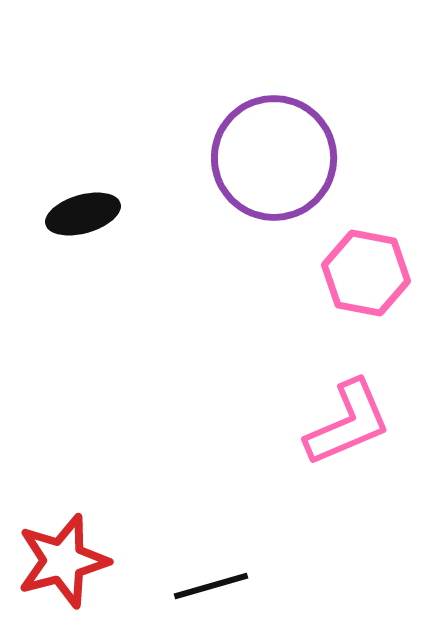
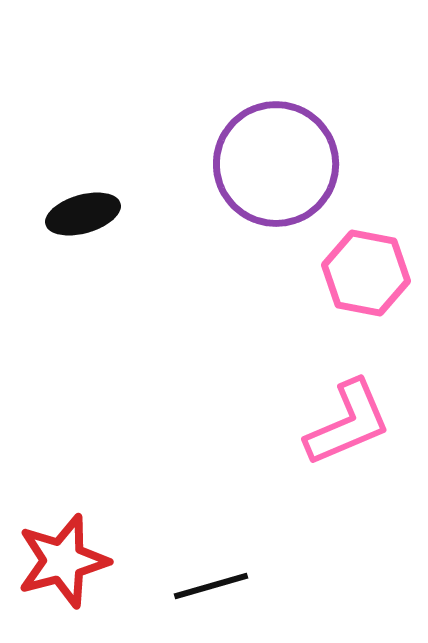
purple circle: moved 2 px right, 6 px down
